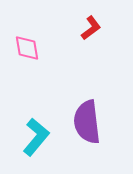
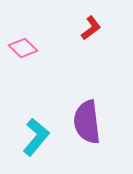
pink diamond: moved 4 px left; rotated 36 degrees counterclockwise
